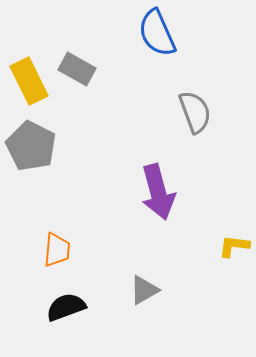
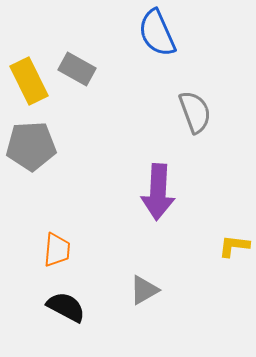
gray pentagon: rotated 30 degrees counterclockwise
purple arrow: rotated 18 degrees clockwise
black semicircle: rotated 48 degrees clockwise
